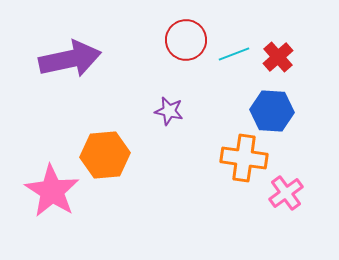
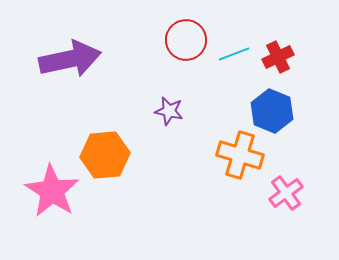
red cross: rotated 16 degrees clockwise
blue hexagon: rotated 18 degrees clockwise
orange cross: moved 4 px left, 3 px up; rotated 9 degrees clockwise
